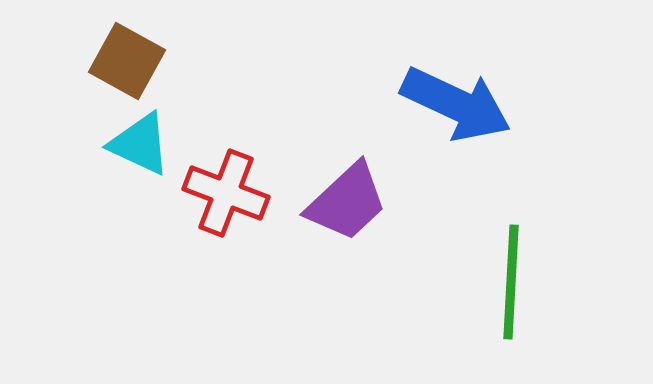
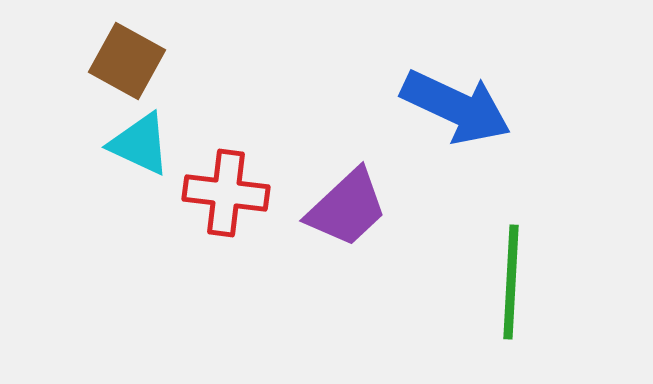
blue arrow: moved 3 px down
red cross: rotated 14 degrees counterclockwise
purple trapezoid: moved 6 px down
